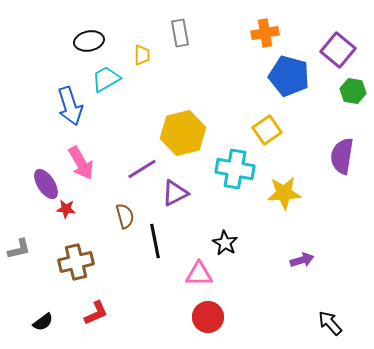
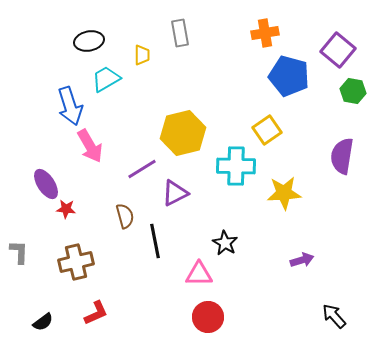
pink arrow: moved 9 px right, 17 px up
cyan cross: moved 1 px right, 3 px up; rotated 9 degrees counterclockwise
gray L-shape: moved 3 px down; rotated 75 degrees counterclockwise
black arrow: moved 4 px right, 7 px up
